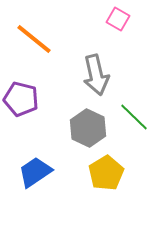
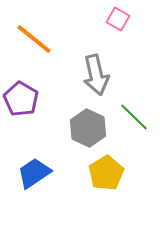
purple pentagon: rotated 16 degrees clockwise
blue trapezoid: moved 1 px left, 1 px down
